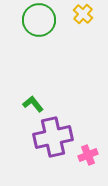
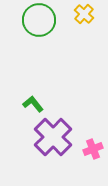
yellow cross: moved 1 px right
purple cross: rotated 33 degrees counterclockwise
pink cross: moved 5 px right, 6 px up
